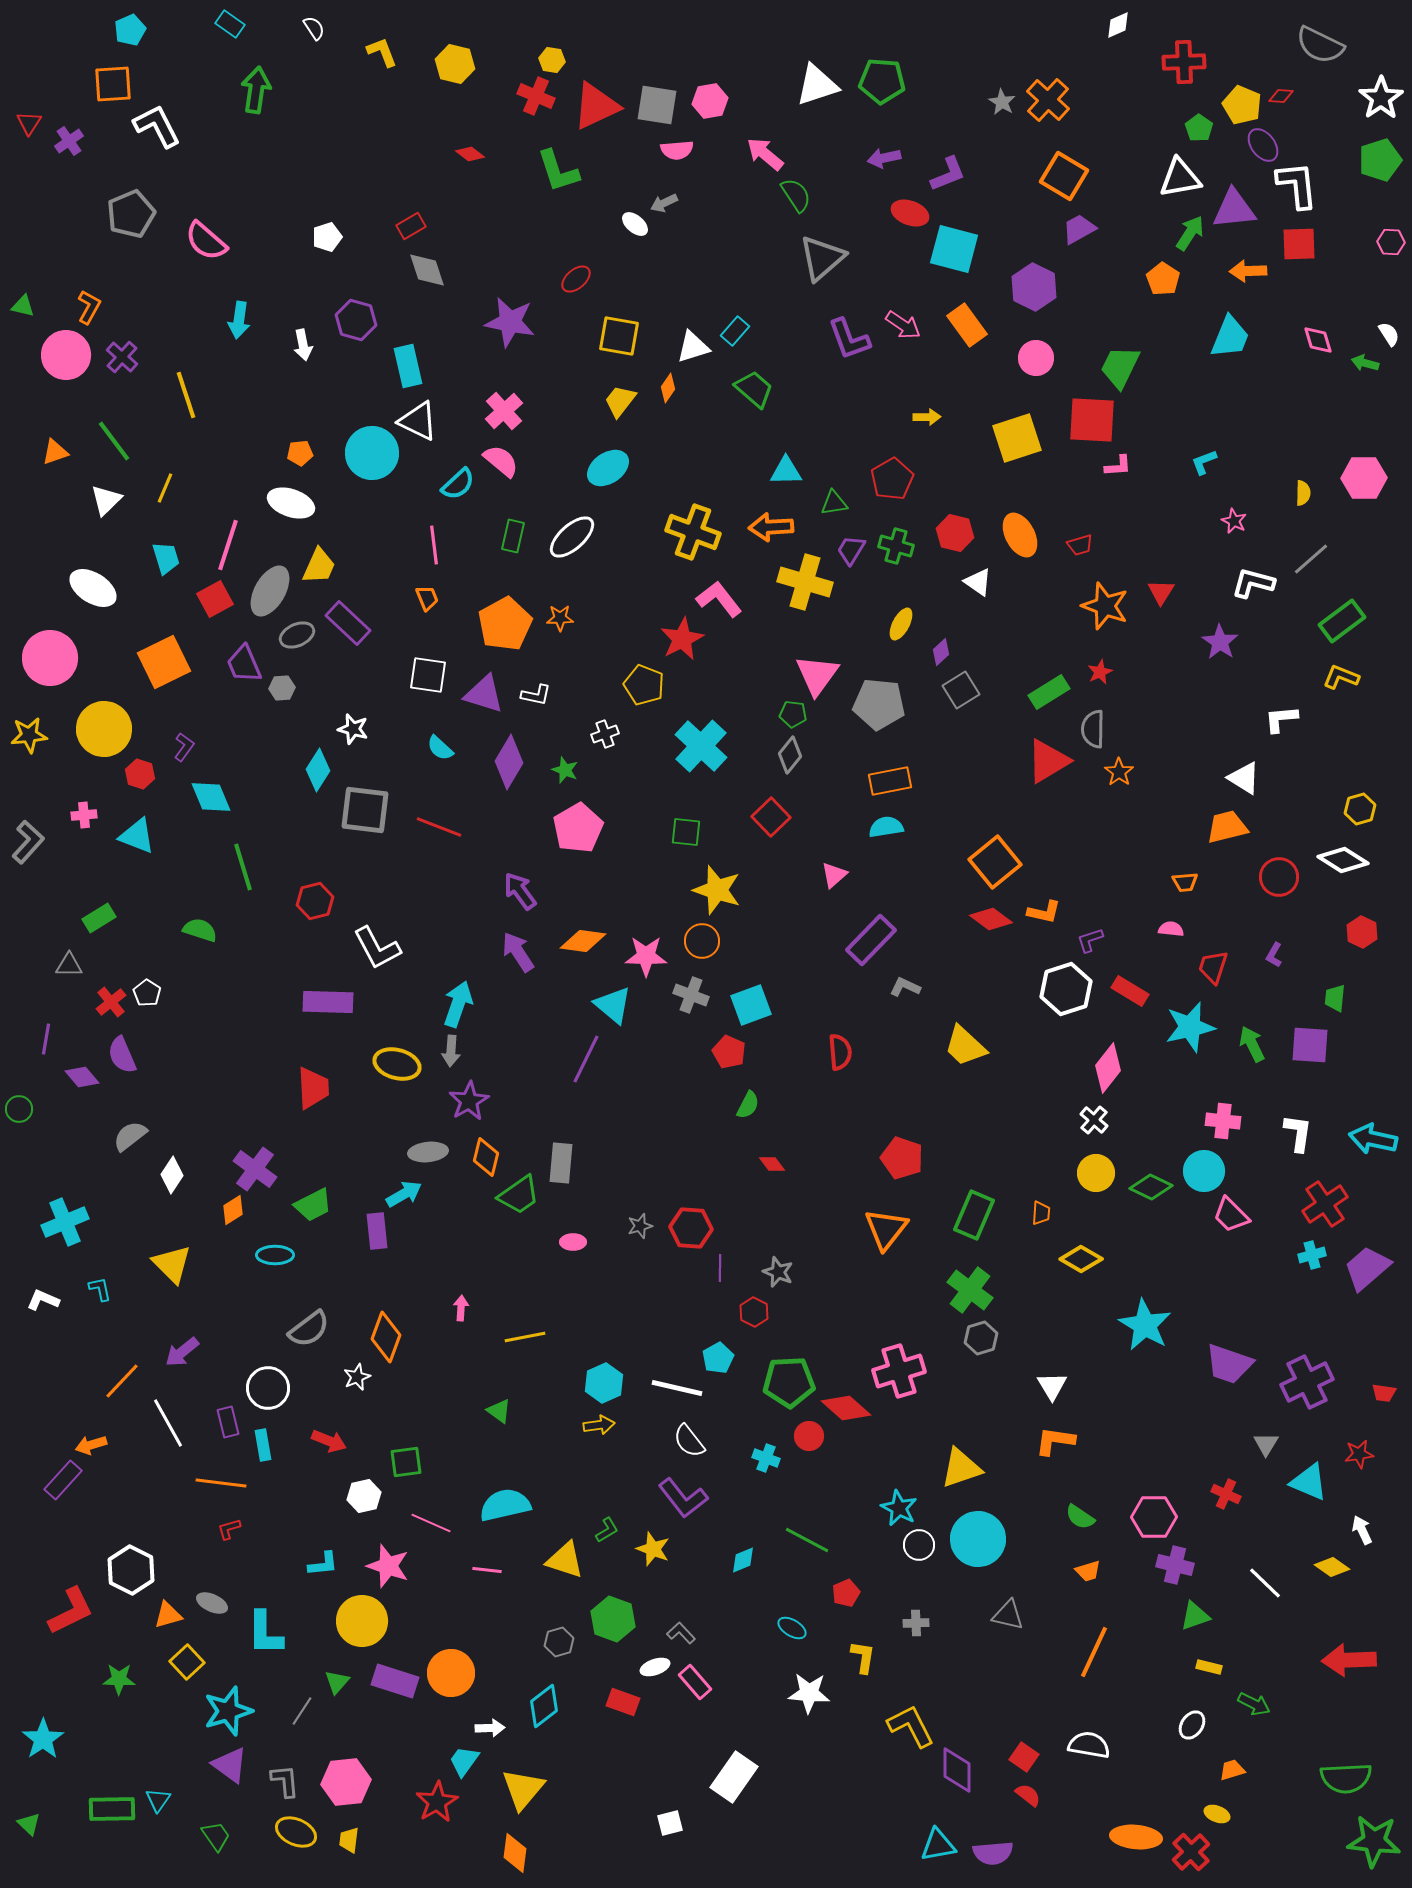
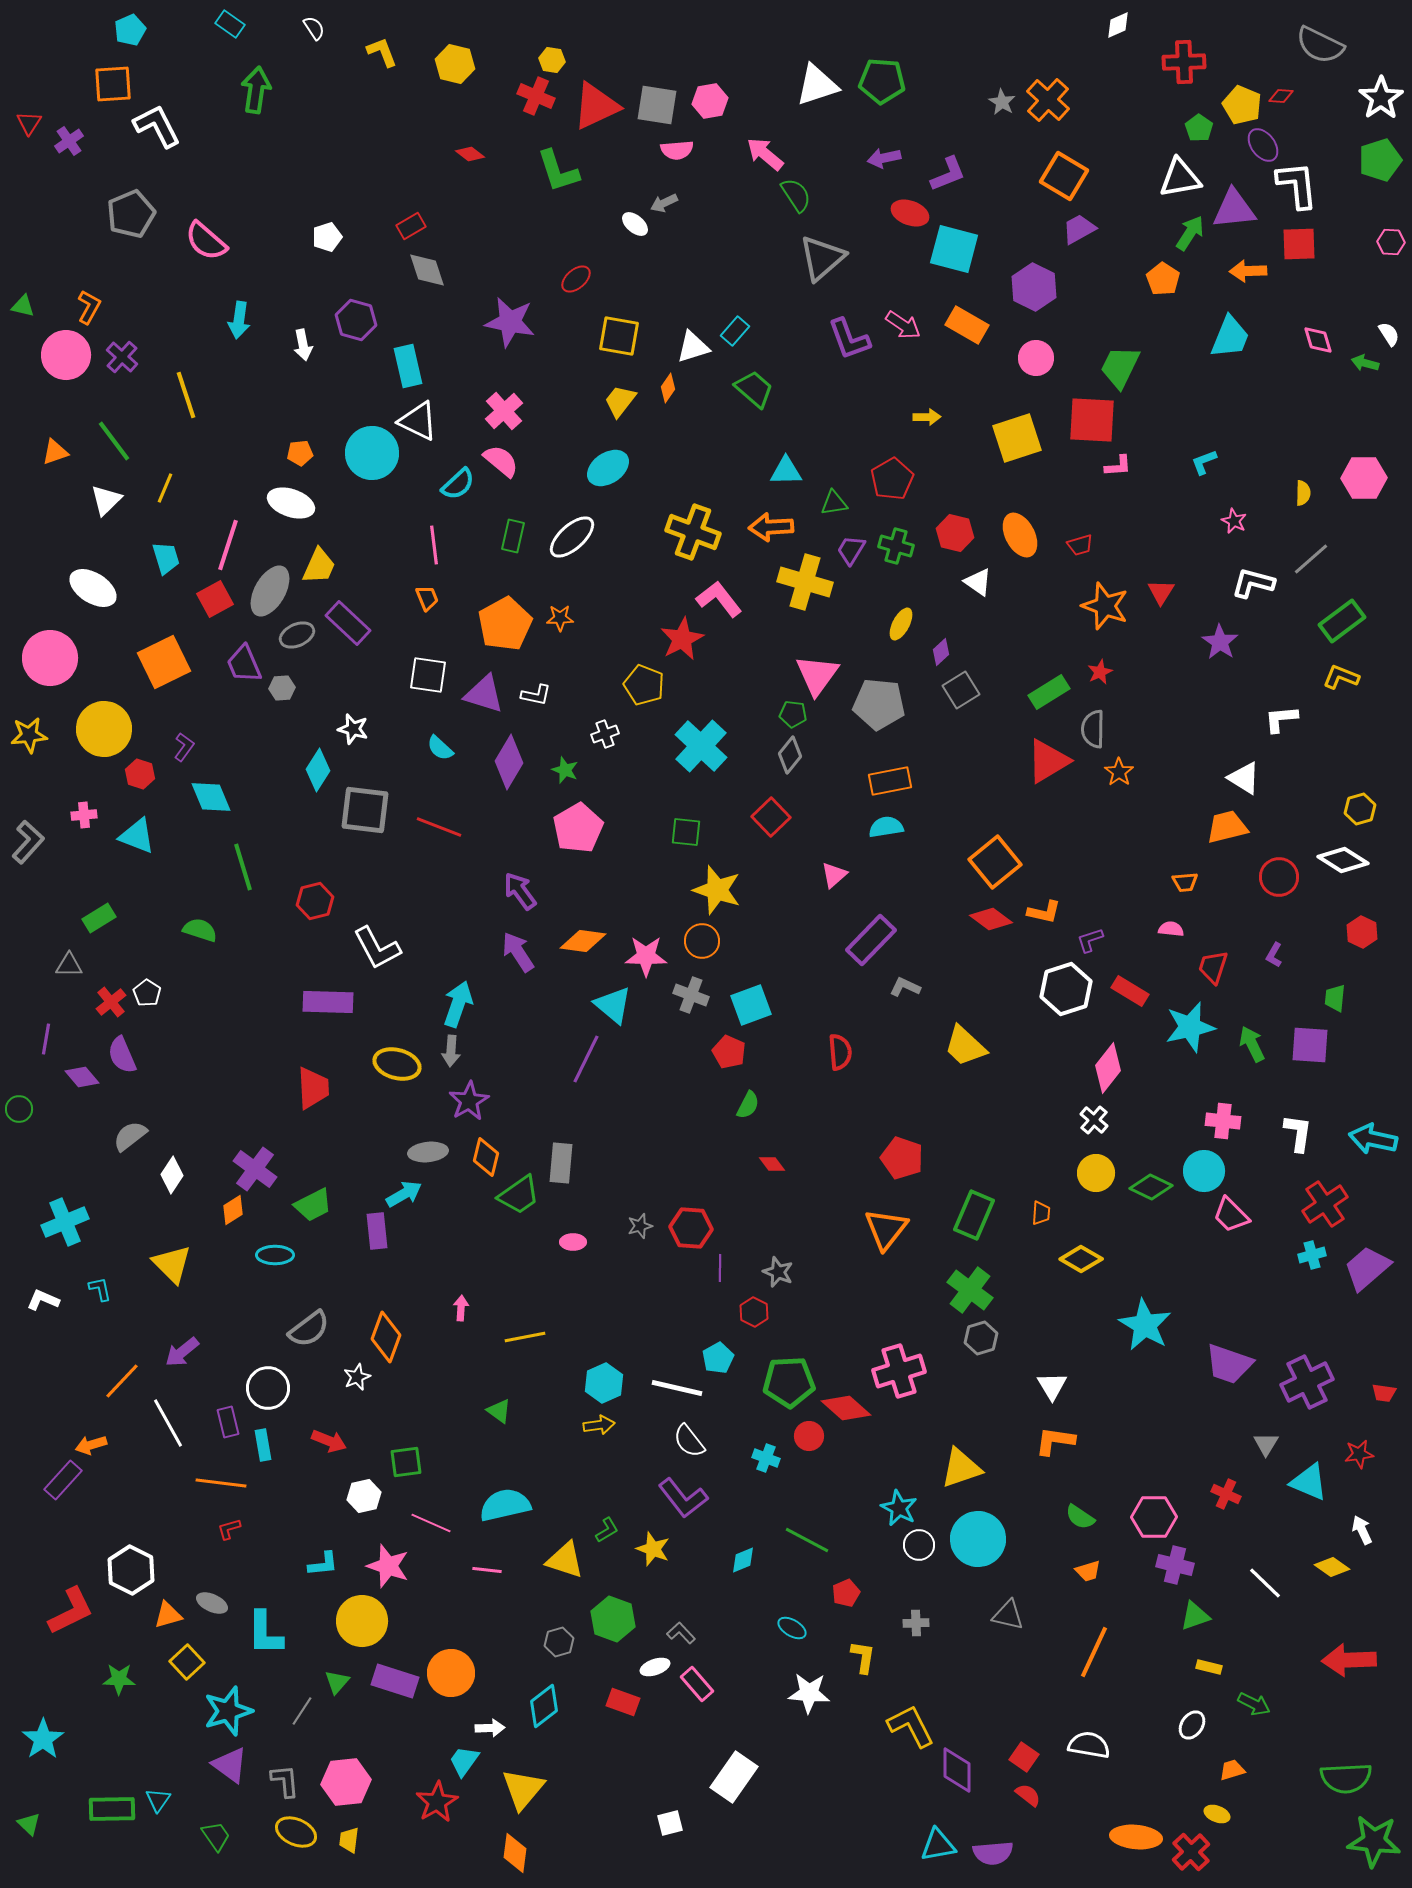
orange rectangle at (967, 325): rotated 24 degrees counterclockwise
pink rectangle at (695, 1682): moved 2 px right, 2 px down
